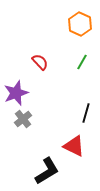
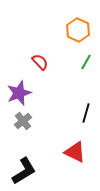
orange hexagon: moved 2 px left, 6 px down
green line: moved 4 px right
purple star: moved 3 px right
gray cross: moved 2 px down
red triangle: moved 1 px right, 6 px down
black L-shape: moved 23 px left
